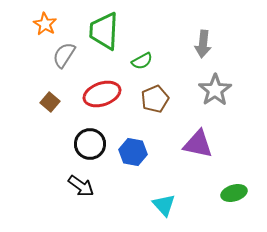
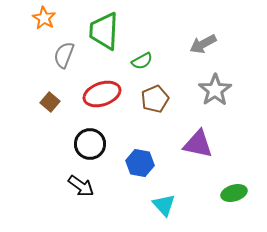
orange star: moved 1 px left, 6 px up
gray arrow: rotated 56 degrees clockwise
gray semicircle: rotated 12 degrees counterclockwise
blue hexagon: moved 7 px right, 11 px down
